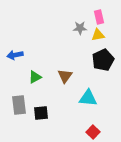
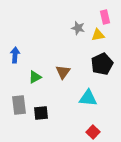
pink rectangle: moved 6 px right
gray star: moved 2 px left; rotated 16 degrees clockwise
blue arrow: rotated 105 degrees clockwise
black pentagon: moved 1 px left, 4 px down
brown triangle: moved 2 px left, 4 px up
